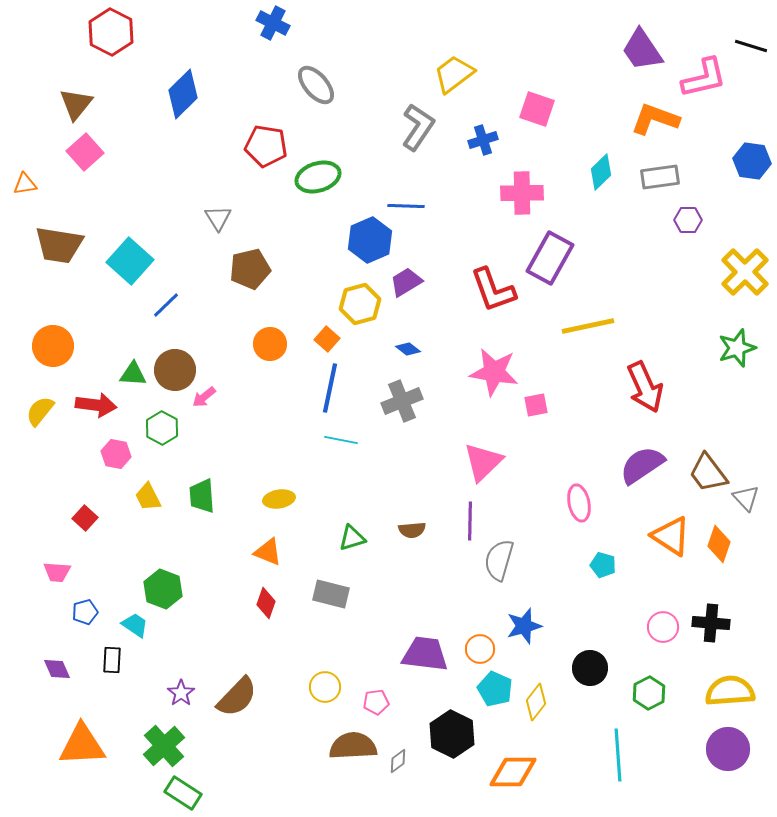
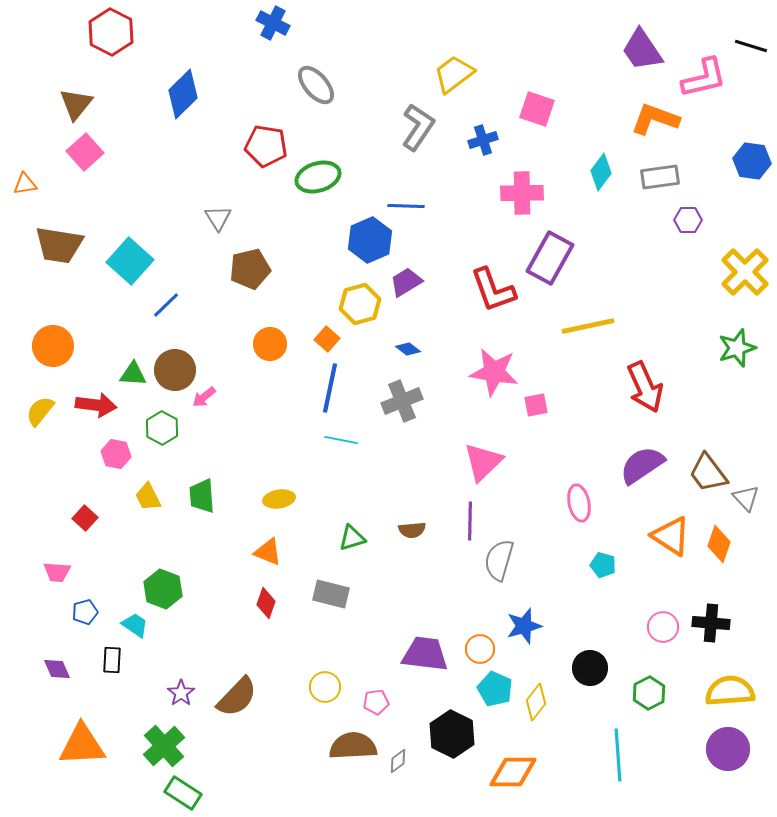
cyan diamond at (601, 172): rotated 9 degrees counterclockwise
